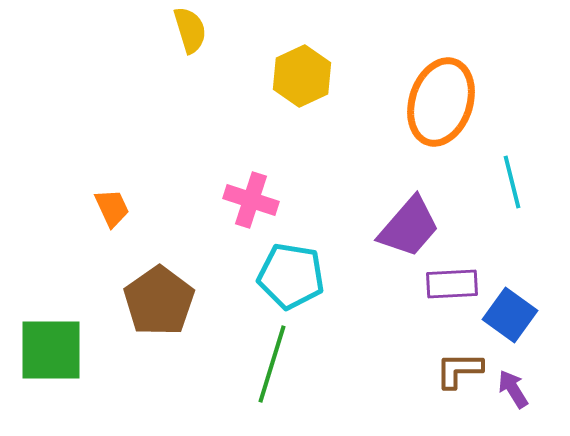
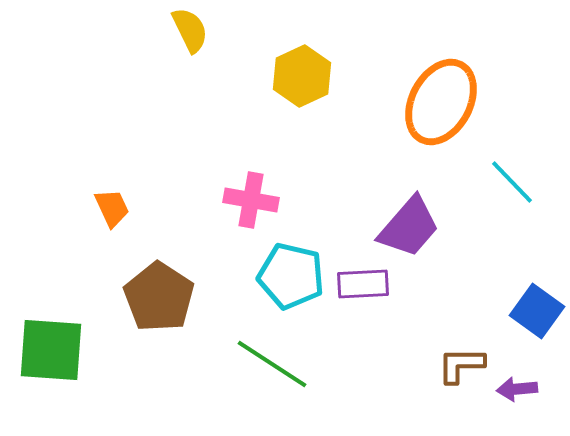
yellow semicircle: rotated 9 degrees counterclockwise
orange ellipse: rotated 10 degrees clockwise
cyan line: rotated 30 degrees counterclockwise
pink cross: rotated 8 degrees counterclockwise
cyan pentagon: rotated 4 degrees clockwise
purple rectangle: moved 89 px left
brown pentagon: moved 4 px up; rotated 4 degrees counterclockwise
blue square: moved 27 px right, 4 px up
green square: rotated 4 degrees clockwise
green line: rotated 74 degrees counterclockwise
brown L-shape: moved 2 px right, 5 px up
purple arrow: moved 4 px right; rotated 63 degrees counterclockwise
